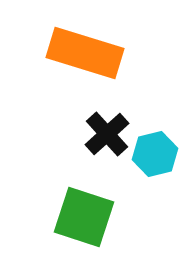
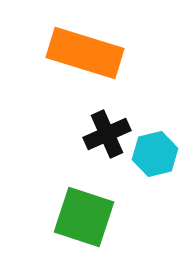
black cross: rotated 18 degrees clockwise
